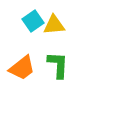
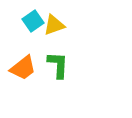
yellow triangle: rotated 15 degrees counterclockwise
orange trapezoid: moved 1 px right
